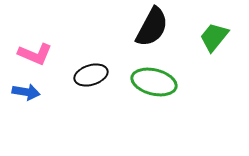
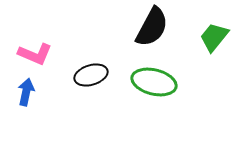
blue arrow: rotated 88 degrees counterclockwise
